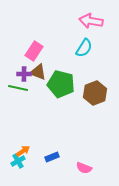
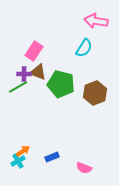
pink arrow: moved 5 px right
green line: moved 1 px up; rotated 42 degrees counterclockwise
